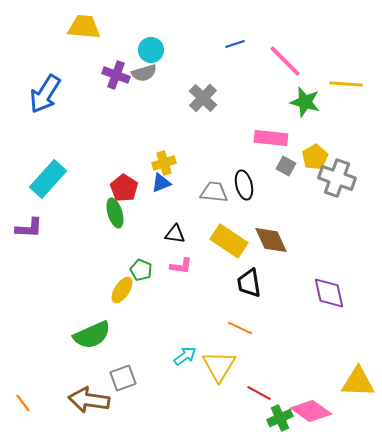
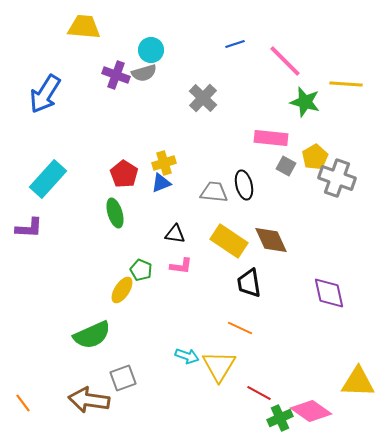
red pentagon at (124, 188): moved 14 px up
cyan arrow at (185, 356): moved 2 px right; rotated 55 degrees clockwise
